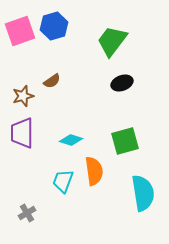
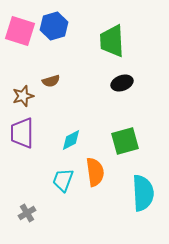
pink square: rotated 36 degrees clockwise
green trapezoid: rotated 40 degrees counterclockwise
brown semicircle: moved 1 px left; rotated 18 degrees clockwise
cyan diamond: rotated 45 degrees counterclockwise
orange semicircle: moved 1 px right, 1 px down
cyan trapezoid: moved 1 px up
cyan semicircle: rotated 6 degrees clockwise
